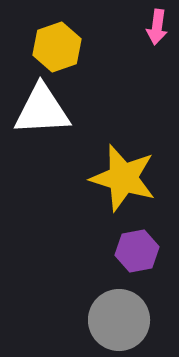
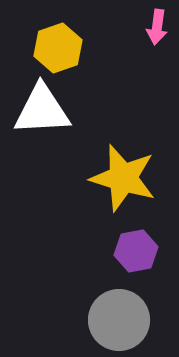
yellow hexagon: moved 1 px right, 1 px down
purple hexagon: moved 1 px left
